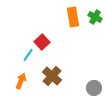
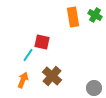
green cross: moved 2 px up
red square: rotated 35 degrees counterclockwise
orange arrow: moved 2 px right, 1 px up
